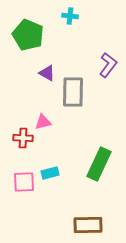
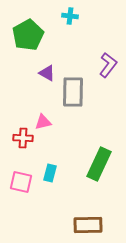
green pentagon: rotated 20 degrees clockwise
cyan rectangle: rotated 60 degrees counterclockwise
pink square: moved 3 px left; rotated 15 degrees clockwise
